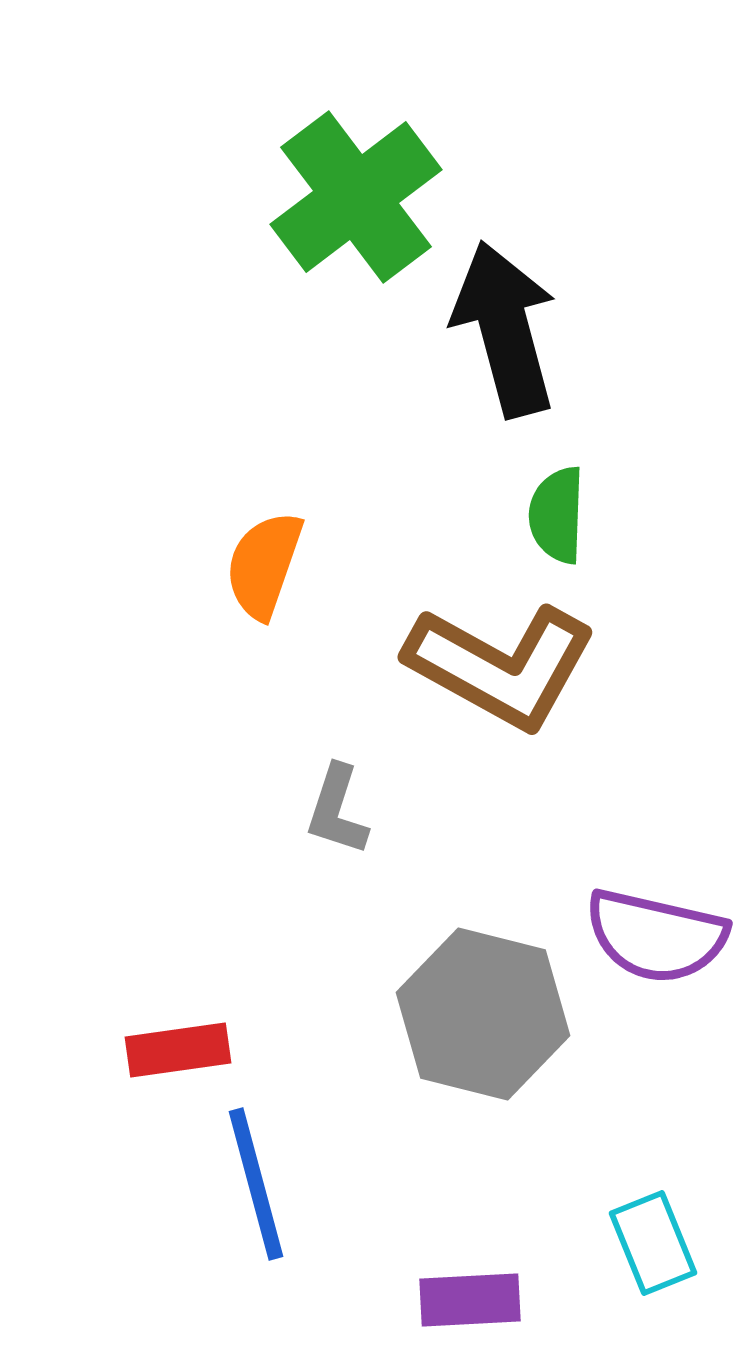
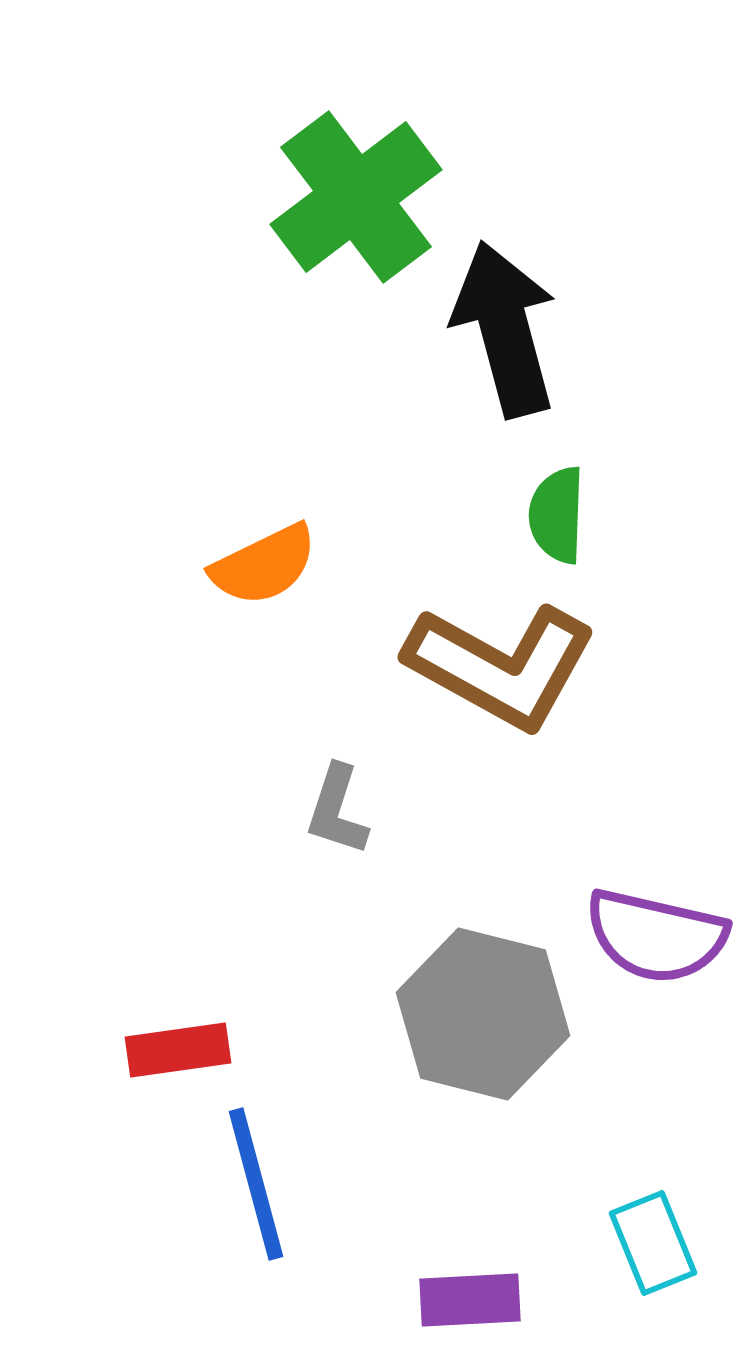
orange semicircle: rotated 135 degrees counterclockwise
